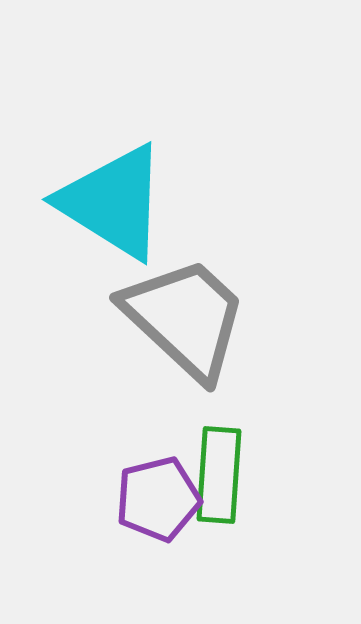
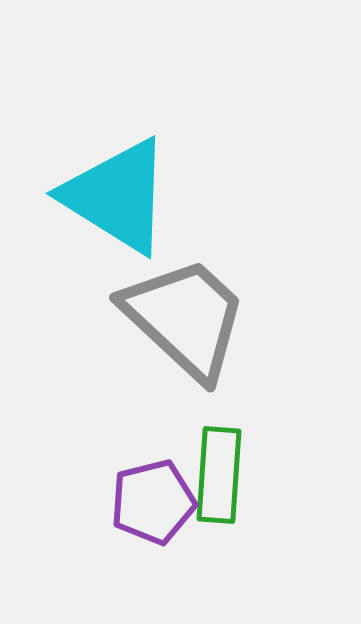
cyan triangle: moved 4 px right, 6 px up
purple pentagon: moved 5 px left, 3 px down
